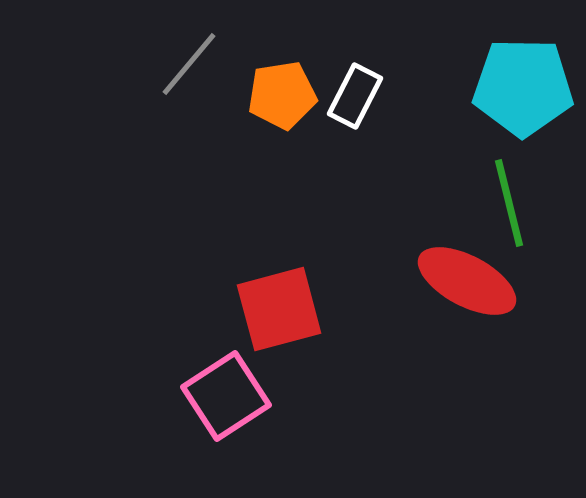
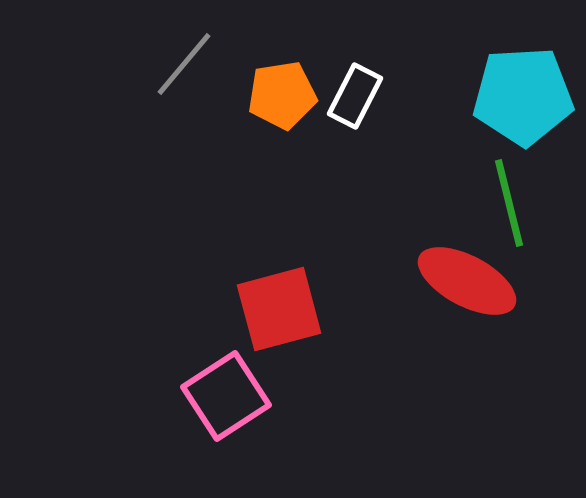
gray line: moved 5 px left
cyan pentagon: moved 9 px down; rotated 4 degrees counterclockwise
